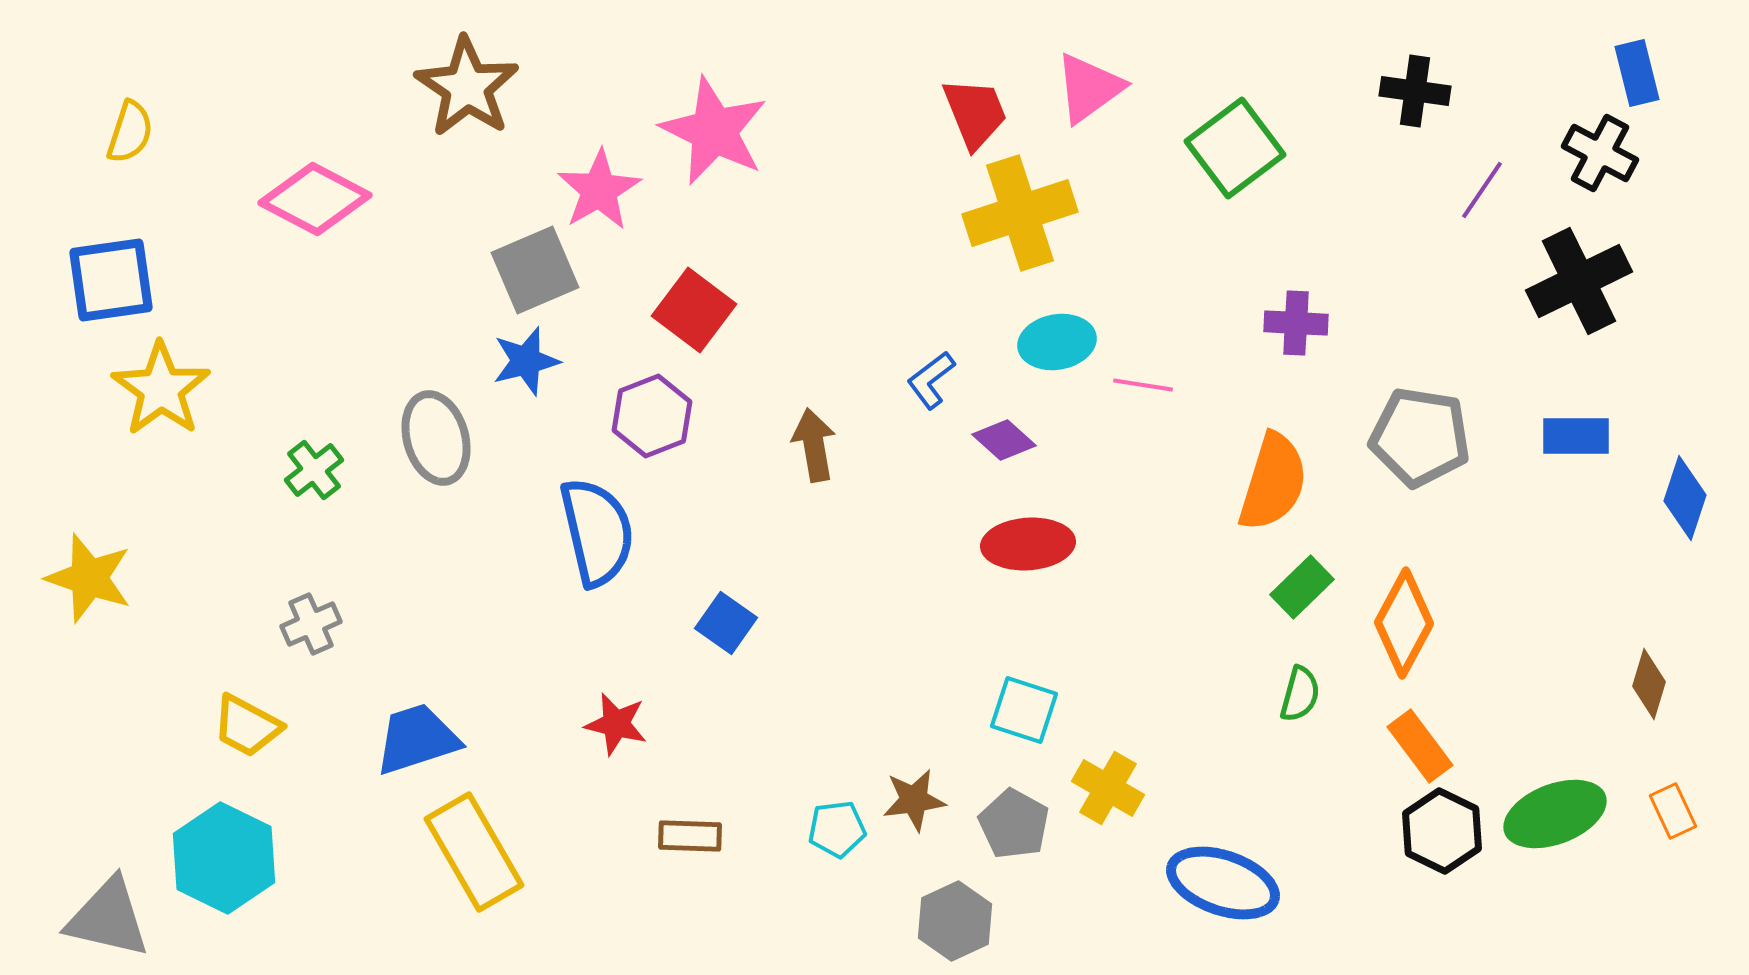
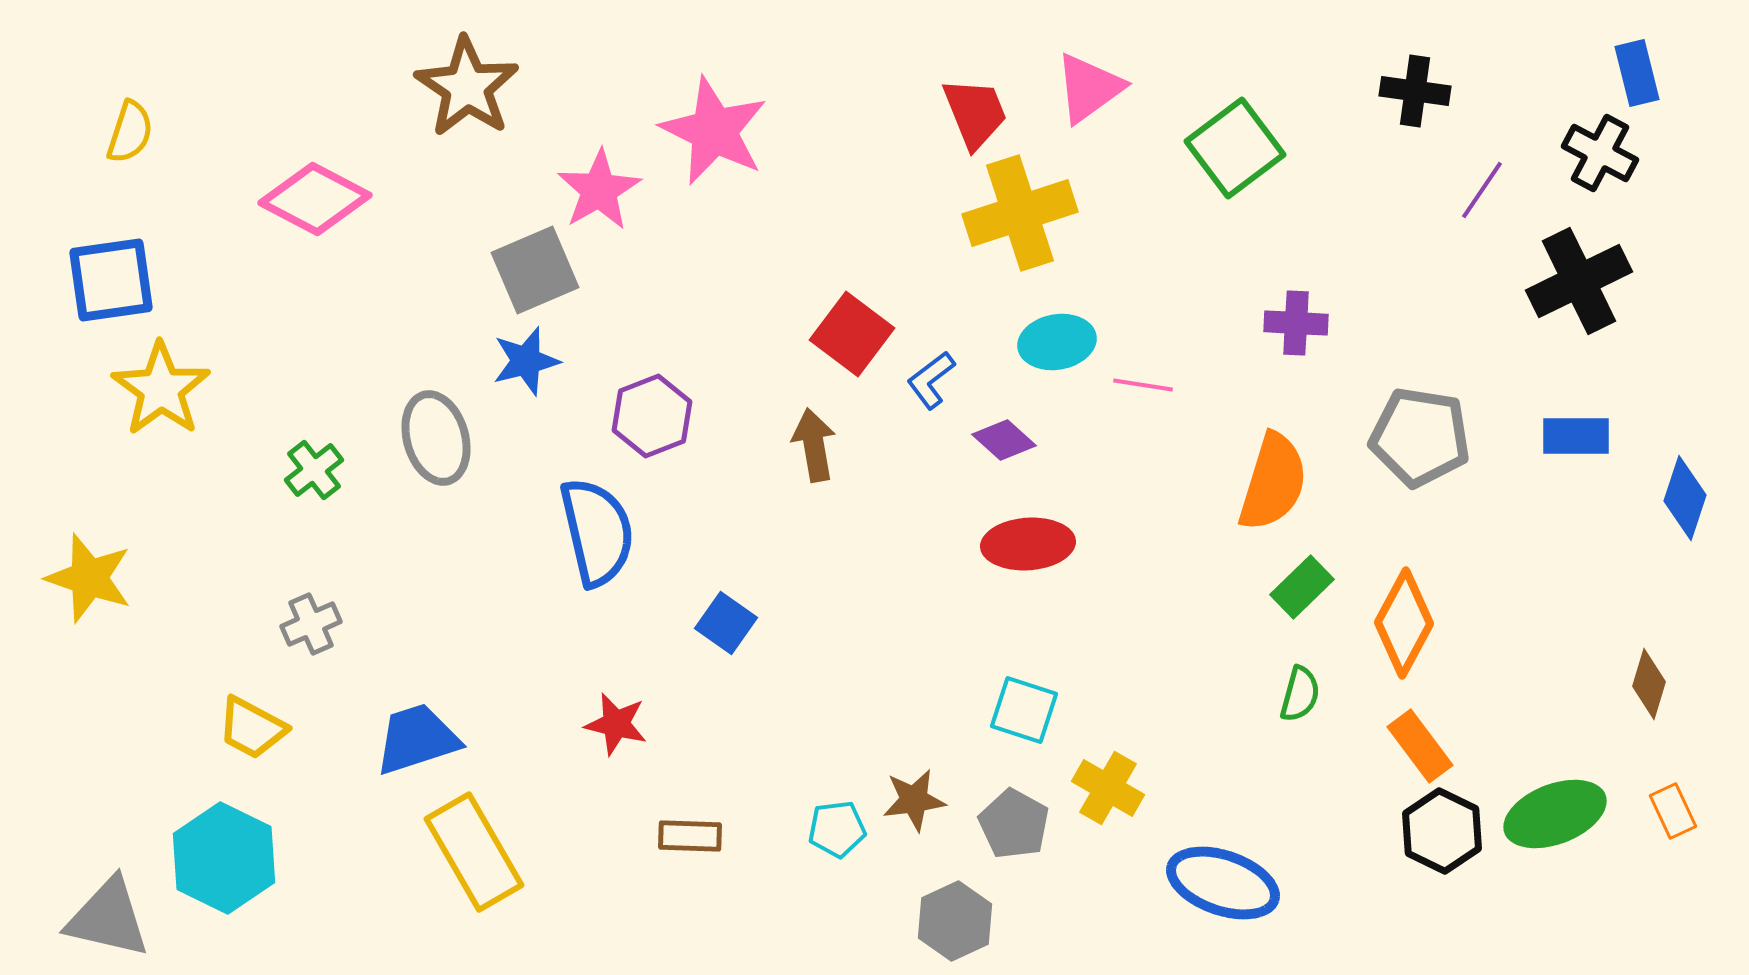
red square at (694, 310): moved 158 px right, 24 px down
yellow trapezoid at (247, 726): moved 5 px right, 2 px down
